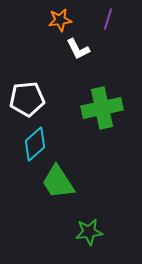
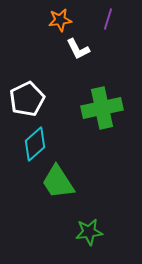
white pentagon: rotated 20 degrees counterclockwise
